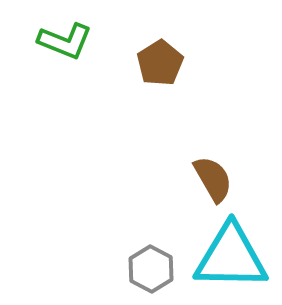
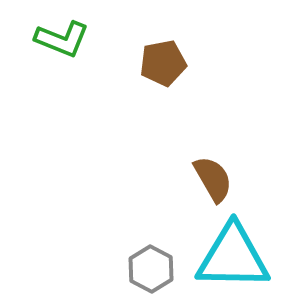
green L-shape: moved 3 px left, 2 px up
brown pentagon: moved 3 px right; rotated 21 degrees clockwise
cyan triangle: moved 2 px right
